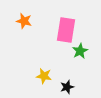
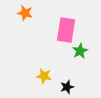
orange star: moved 1 px right, 8 px up
